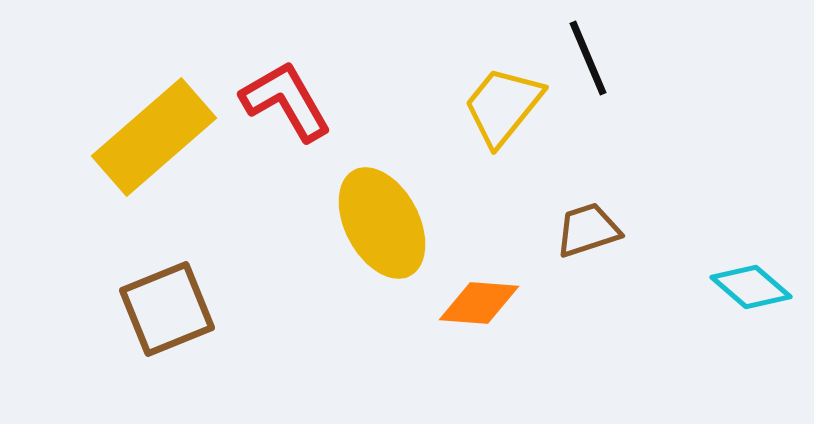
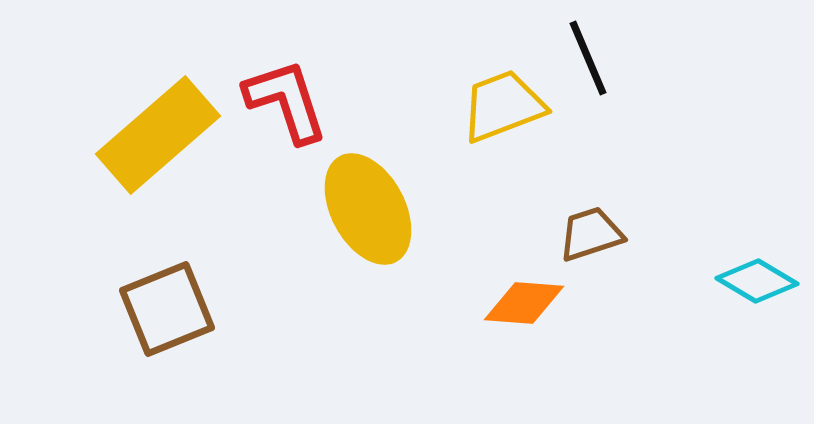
red L-shape: rotated 12 degrees clockwise
yellow trapezoid: rotated 30 degrees clockwise
yellow rectangle: moved 4 px right, 2 px up
yellow ellipse: moved 14 px left, 14 px up
brown trapezoid: moved 3 px right, 4 px down
cyan diamond: moved 6 px right, 6 px up; rotated 10 degrees counterclockwise
orange diamond: moved 45 px right
